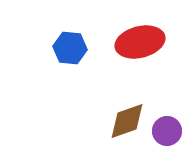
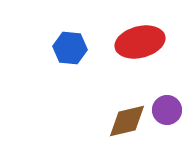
brown diamond: rotated 6 degrees clockwise
purple circle: moved 21 px up
